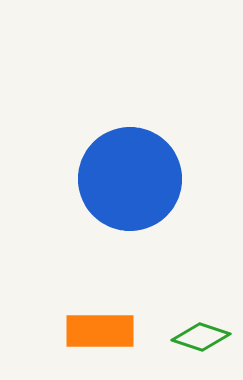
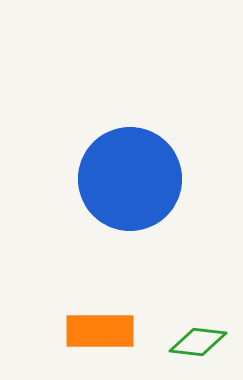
green diamond: moved 3 px left, 5 px down; rotated 12 degrees counterclockwise
